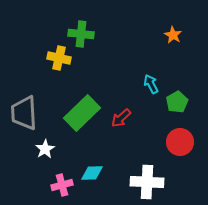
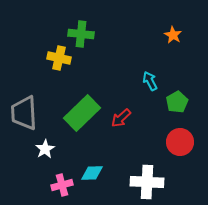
cyan arrow: moved 1 px left, 3 px up
